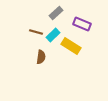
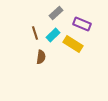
brown line: moved 1 px left, 1 px down; rotated 56 degrees clockwise
yellow rectangle: moved 2 px right, 2 px up
